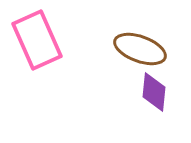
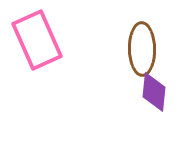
brown ellipse: moved 2 px right; rotated 69 degrees clockwise
